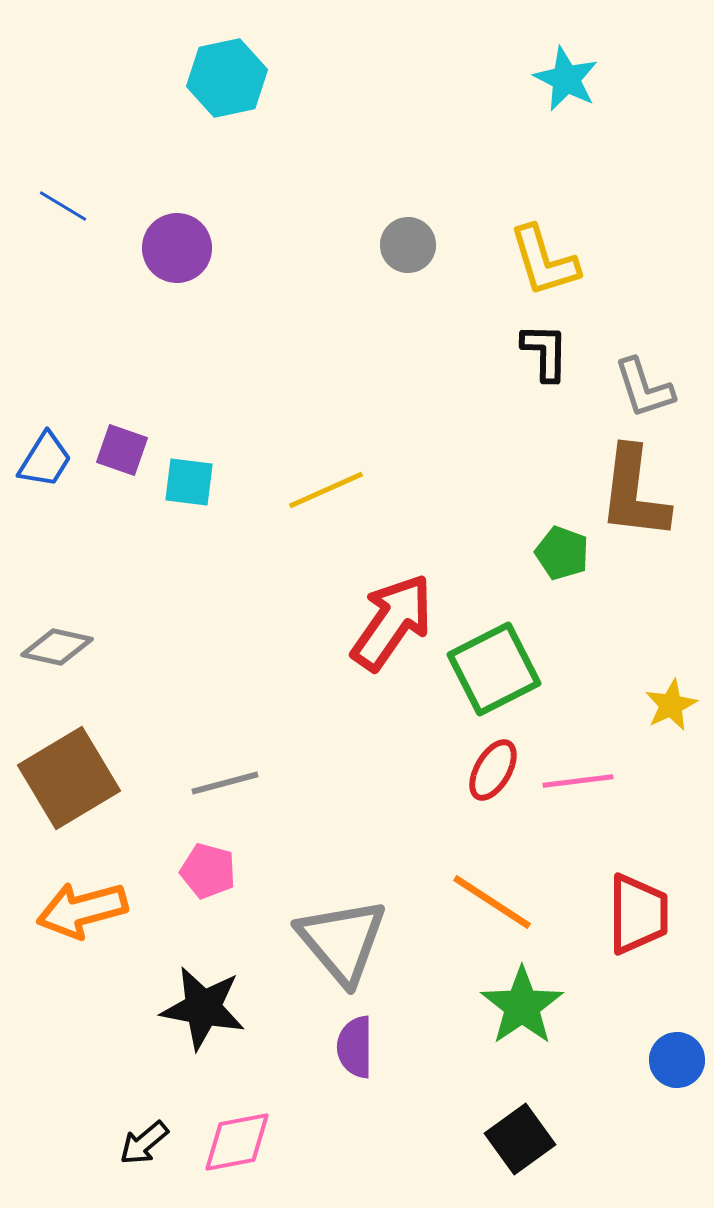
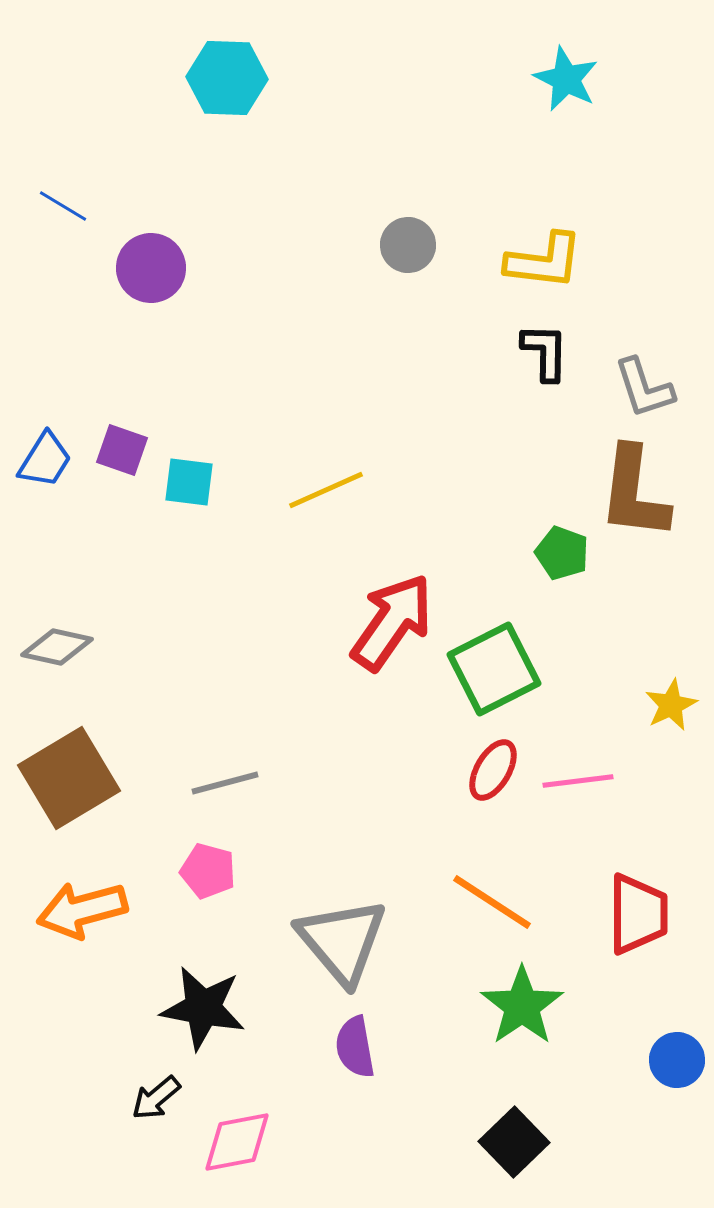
cyan hexagon: rotated 14 degrees clockwise
purple circle: moved 26 px left, 20 px down
yellow L-shape: rotated 66 degrees counterclockwise
purple semicircle: rotated 10 degrees counterclockwise
black square: moved 6 px left, 3 px down; rotated 8 degrees counterclockwise
black arrow: moved 12 px right, 45 px up
